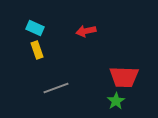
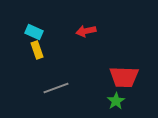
cyan rectangle: moved 1 px left, 4 px down
